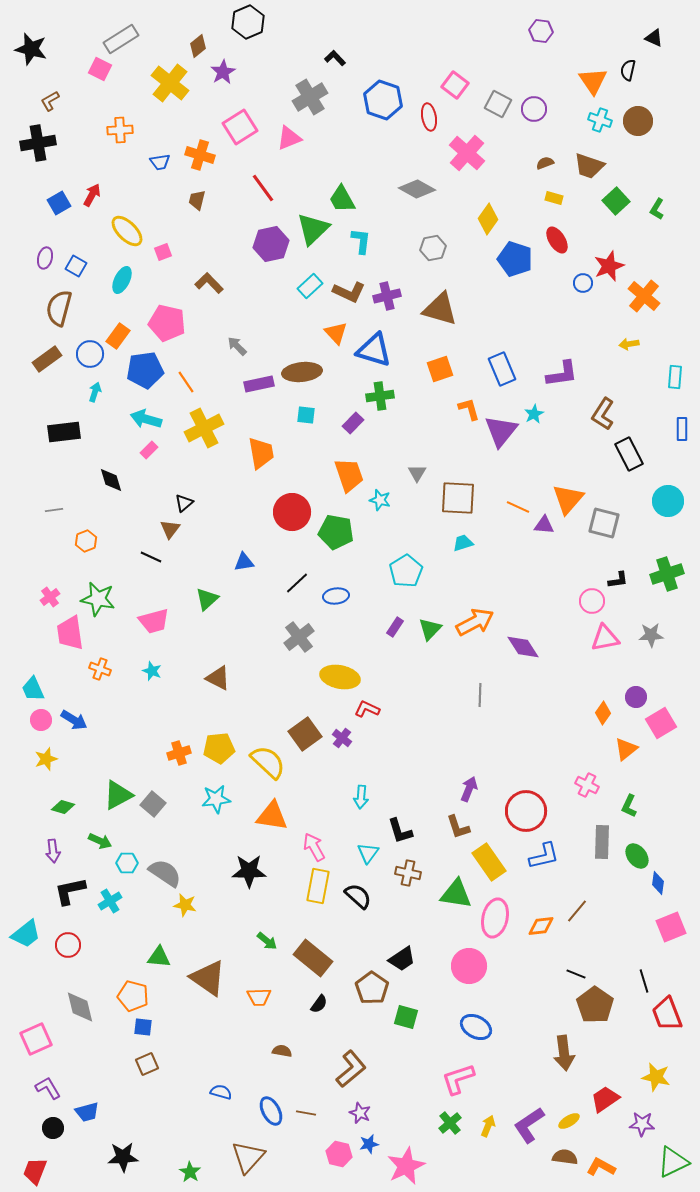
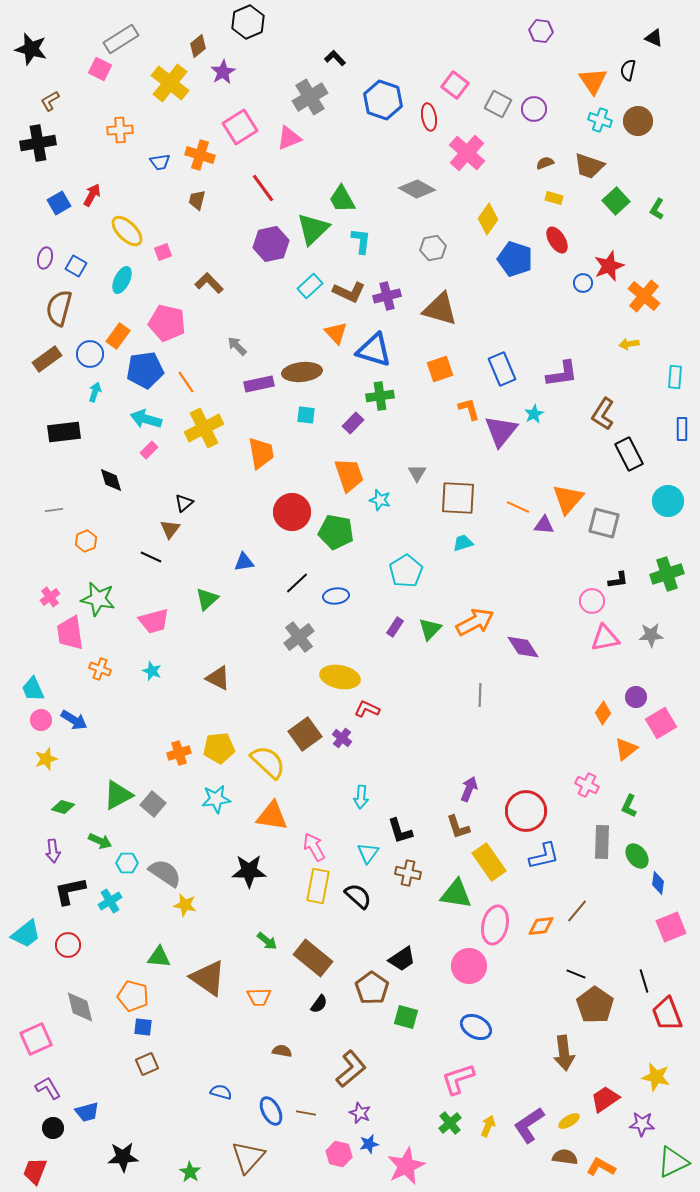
pink ellipse at (495, 918): moved 7 px down
